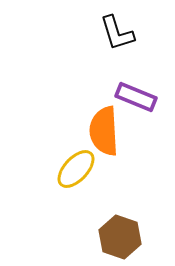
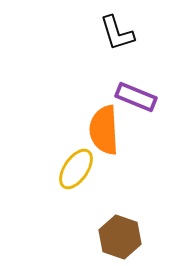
orange semicircle: moved 1 px up
yellow ellipse: rotated 9 degrees counterclockwise
